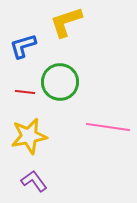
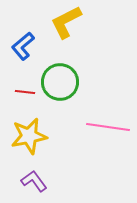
yellow L-shape: rotated 9 degrees counterclockwise
blue L-shape: rotated 24 degrees counterclockwise
